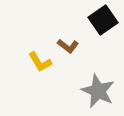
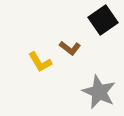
brown L-shape: moved 2 px right, 2 px down
gray star: moved 1 px right, 1 px down
